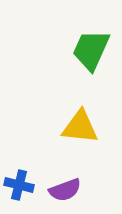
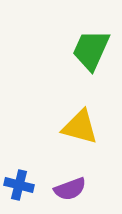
yellow triangle: rotated 9 degrees clockwise
purple semicircle: moved 5 px right, 1 px up
